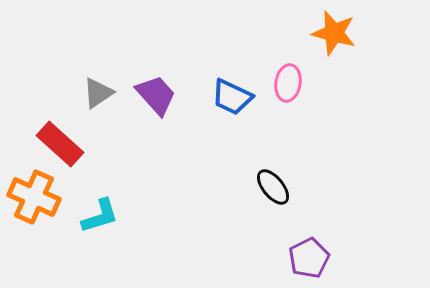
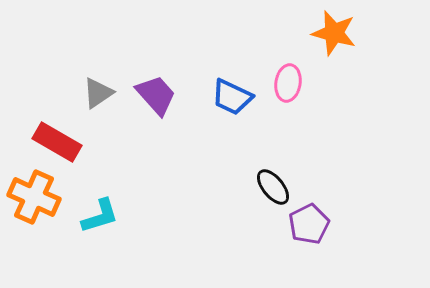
red rectangle: moved 3 px left, 2 px up; rotated 12 degrees counterclockwise
purple pentagon: moved 34 px up
